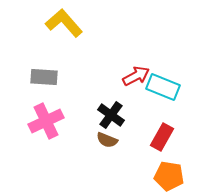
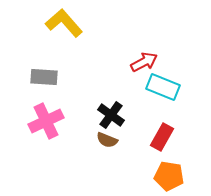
red arrow: moved 8 px right, 14 px up
